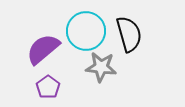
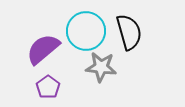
black semicircle: moved 2 px up
